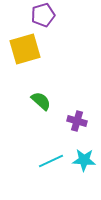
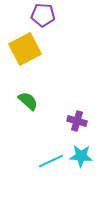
purple pentagon: rotated 20 degrees clockwise
yellow square: rotated 12 degrees counterclockwise
green semicircle: moved 13 px left
cyan star: moved 3 px left, 4 px up
